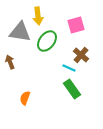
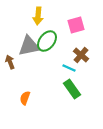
yellow arrow: rotated 12 degrees clockwise
gray triangle: moved 9 px right, 14 px down; rotated 20 degrees counterclockwise
